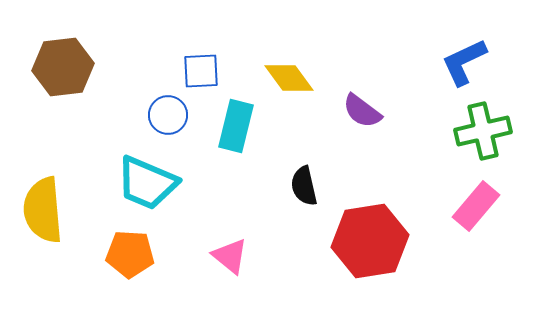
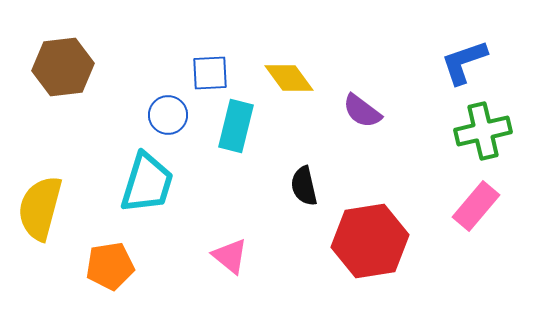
blue L-shape: rotated 6 degrees clockwise
blue square: moved 9 px right, 2 px down
cyan trapezoid: rotated 96 degrees counterclockwise
yellow semicircle: moved 3 px left, 2 px up; rotated 20 degrees clockwise
orange pentagon: moved 20 px left, 12 px down; rotated 12 degrees counterclockwise
